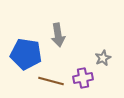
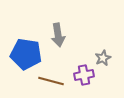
purple cross: moved 1 px right, 3 px up
